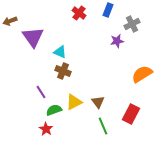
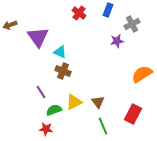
brown arrow: moved 4 px down
purple triangle: moved 5 px right
red rectangle: moved 2 px right
red star: rotated 24 degrees counterclockwise
